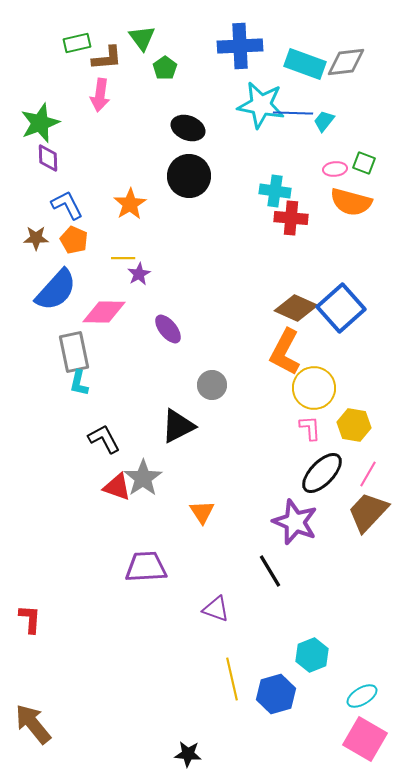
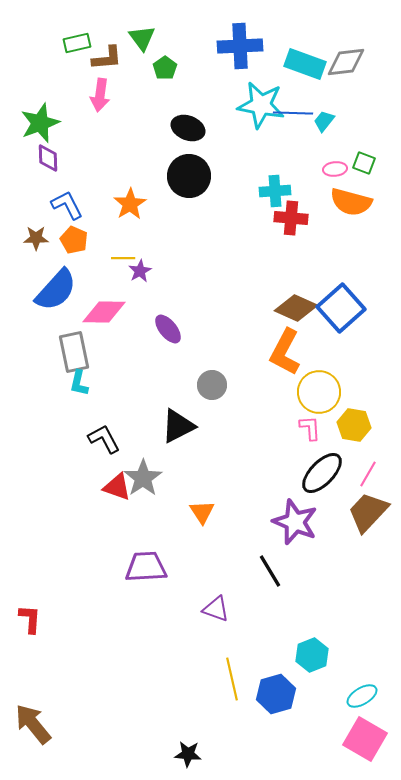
cyan cross at (275, 191): rotated 12 degrees counterclockwise
purple star at (139, 274): moved 1 px right, 3 px up
yellow circle at (314, 388): moved 5 px right, 4 px down
